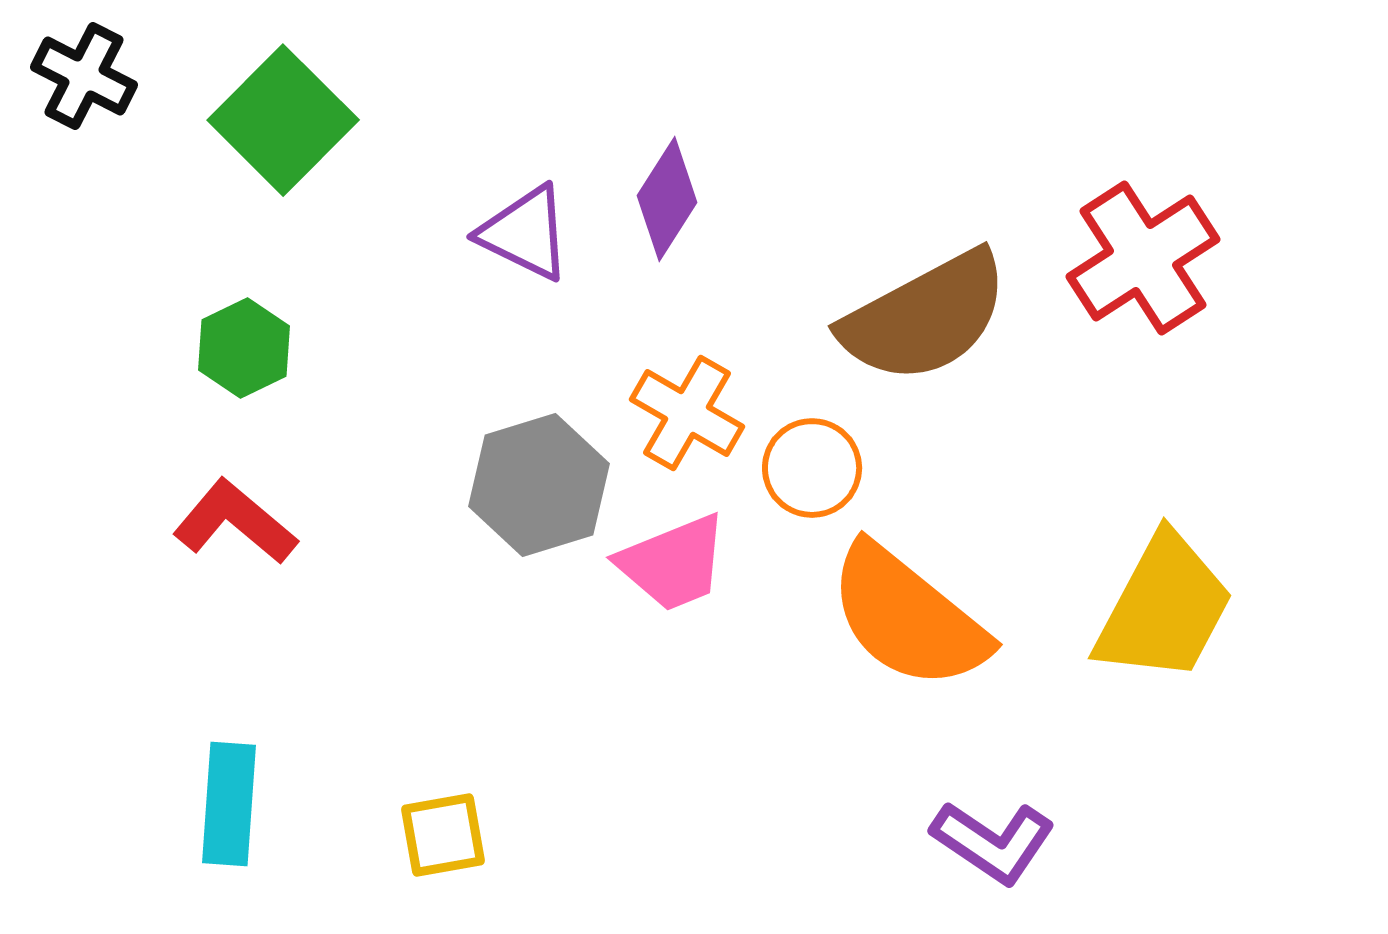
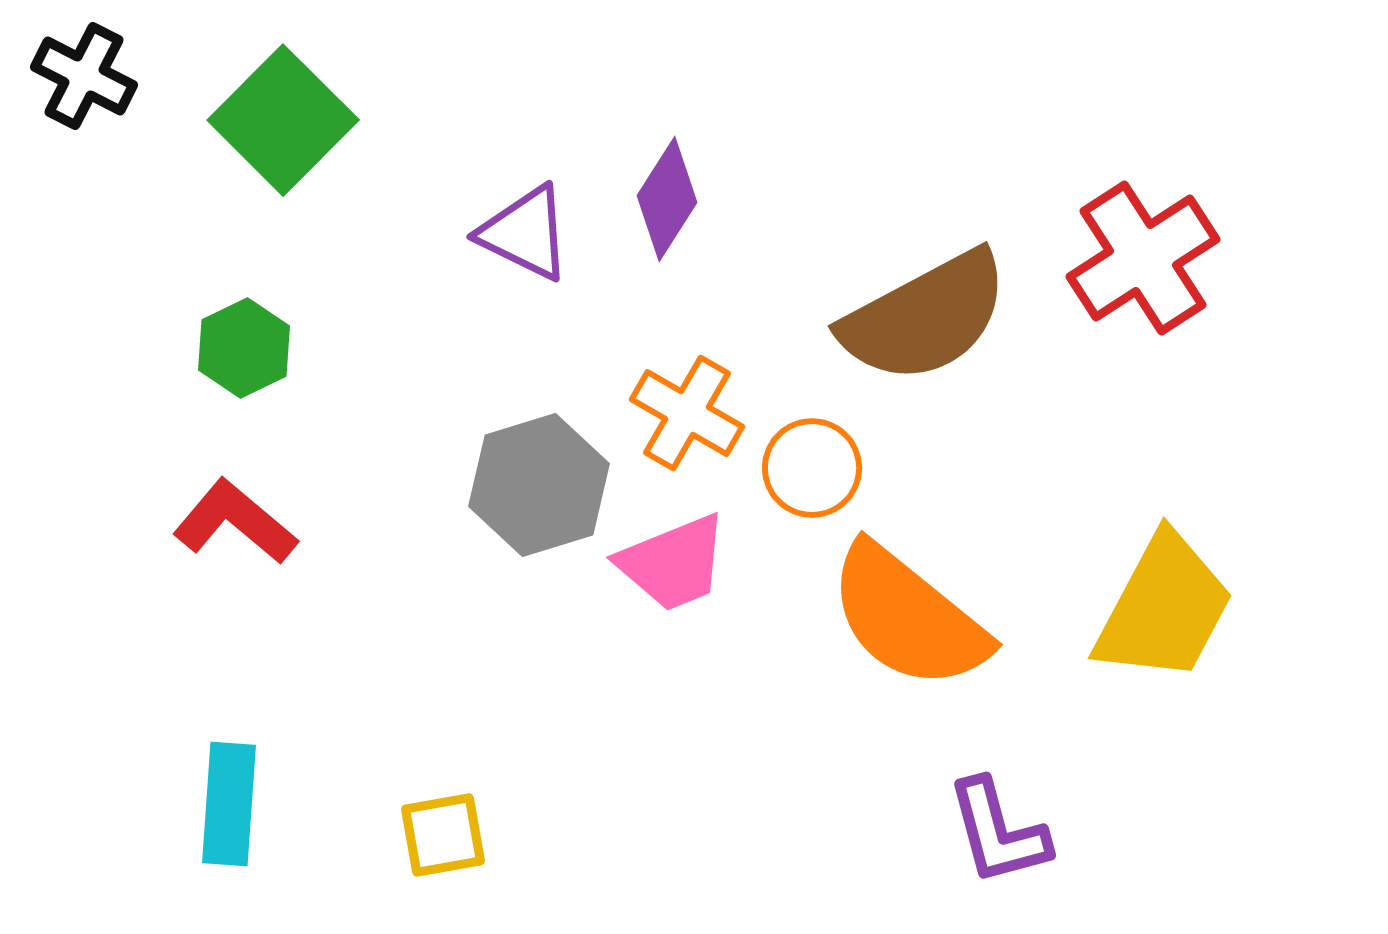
purple L-shape: moved 5 px right, 10 px up; rotated 41 degrees clockwise
